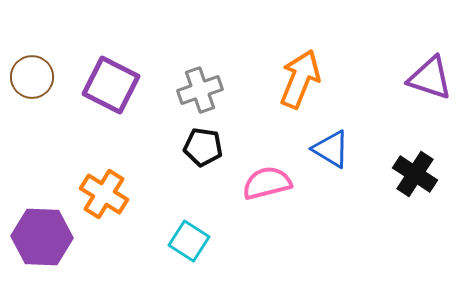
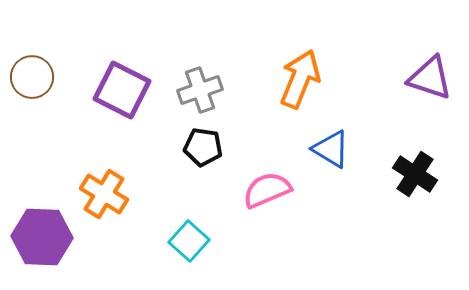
purple square: moved 11 px right, 5 px down
pink semicircle: moved 7 px down; rotated 9 degrees counterclockwise
cyan square: rotated 9 degrees clockwise
